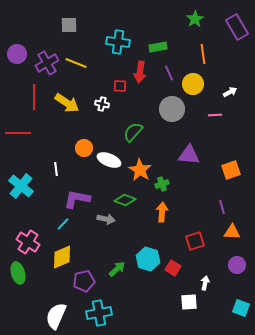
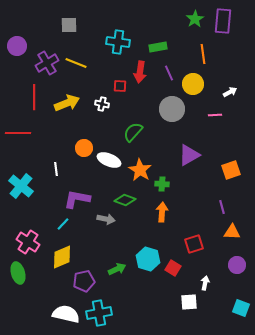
purple rectangle at (237, 27): moved 14 px left, 6 px up; rotated 35 degrees clockwise
purple circle at (17, 54): moved 8 px up
yellow arrow at (67, 103): rotated 55 degrees counterclockwise
purple triangle at (189, 155): rotated 35 degrees counterclockwise
green cross at (162, 184): rotated 24 degrees clockwise
red square at (195, 241): moved 1 px left, 3 px down
green arrow at (117, 269): rotated 18 degrees clockwise
white semicircle at (56, 316): moved 10 px right, 2 px up; rotated 80 degrees clockwise
